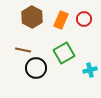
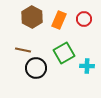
orange rectangle: moved 2 px left
cyan cross: moved 3 px left, 4 px up; rotated 16 degrees clockwise
